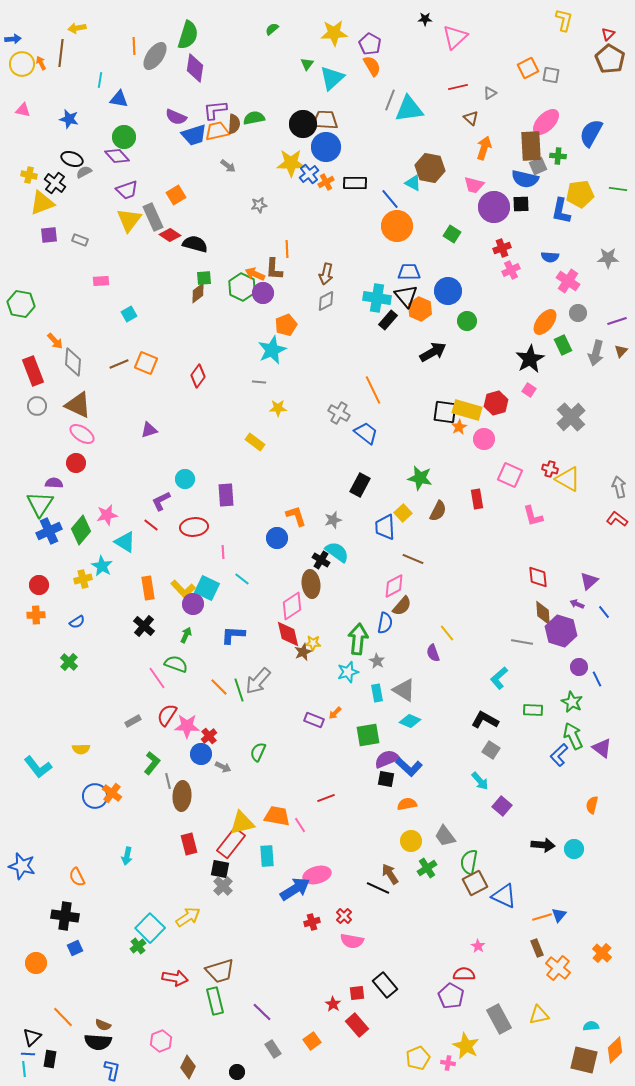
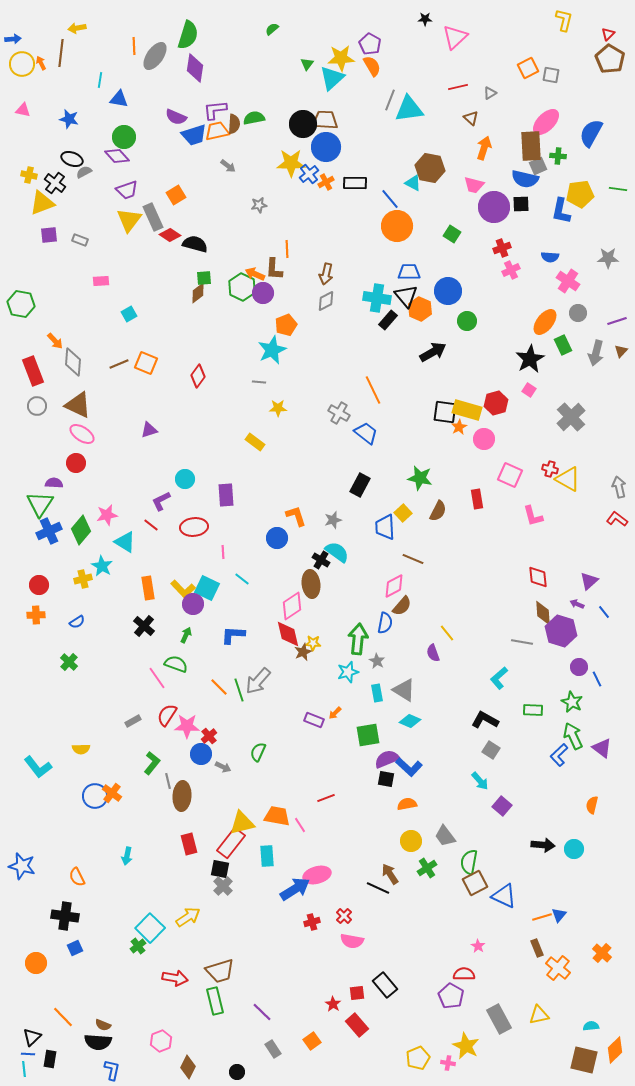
yellow star at (334, 33): moved 7 px right, 25 px down
